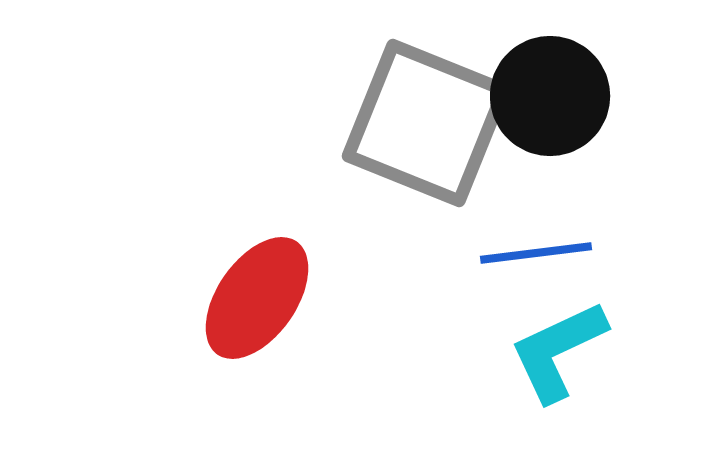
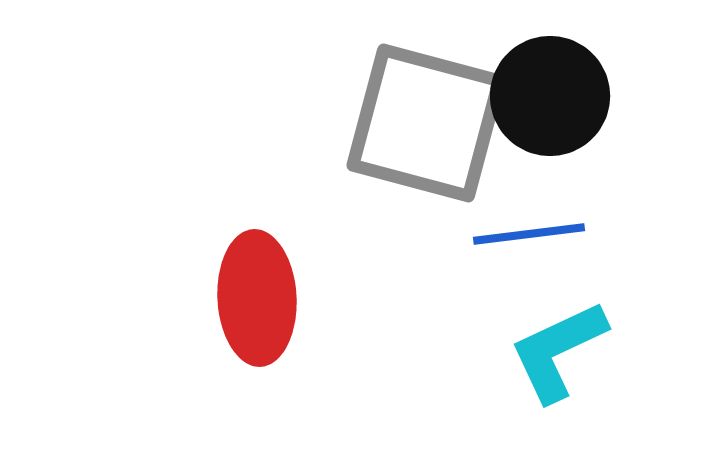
gray square: rotated 7 degrees counterclockwise
blue line: moved 7 px left, 19 px up
red ellipse: rotated 38 degrees counterclockwise
